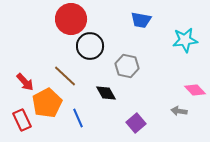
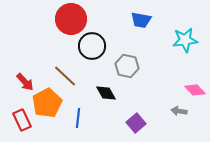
black circle: moved 2 px right
blue line: rotated 30 degrees clockwise
